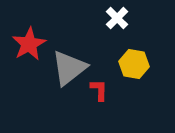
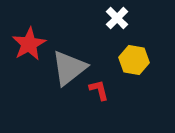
yellow hexagon: moved 4 px up
red L-shape: rotated 15 degrees counterclockwise
